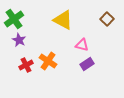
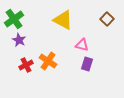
purple rectangle: rotated 40 degrees counterclockwise
